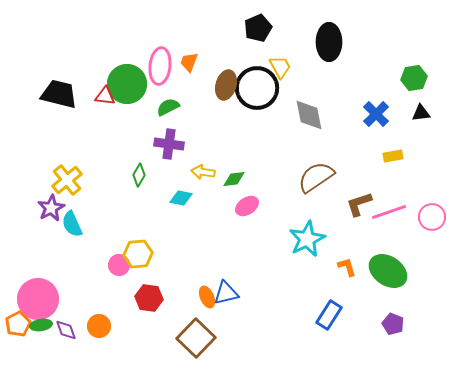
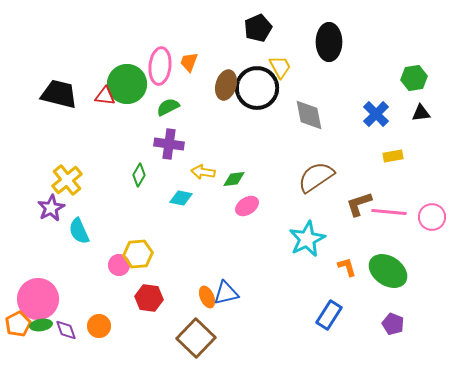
pink line at (389, 212): rotated 24 degrees clockwise
cyan semicircle at (72, 224): moved 7 px right, 7 px down
